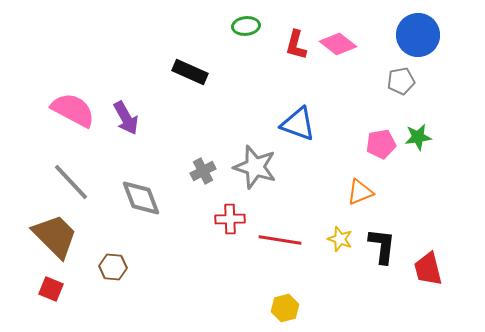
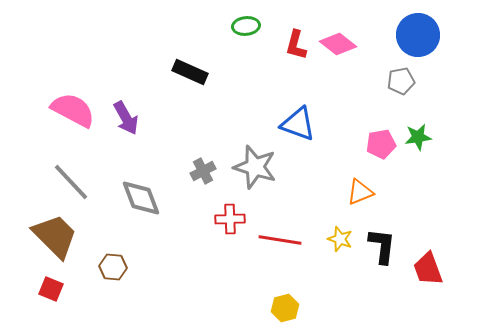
red trapezoid: rotated 6 degrees counterclockwise
